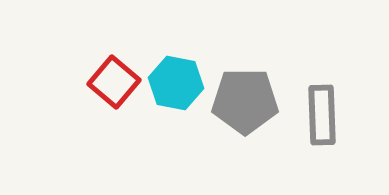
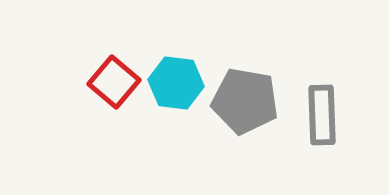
cyan hexagon: rotated 4 degrees counterclockwise
gray pentagon: rotated 10 degrees clockwise
